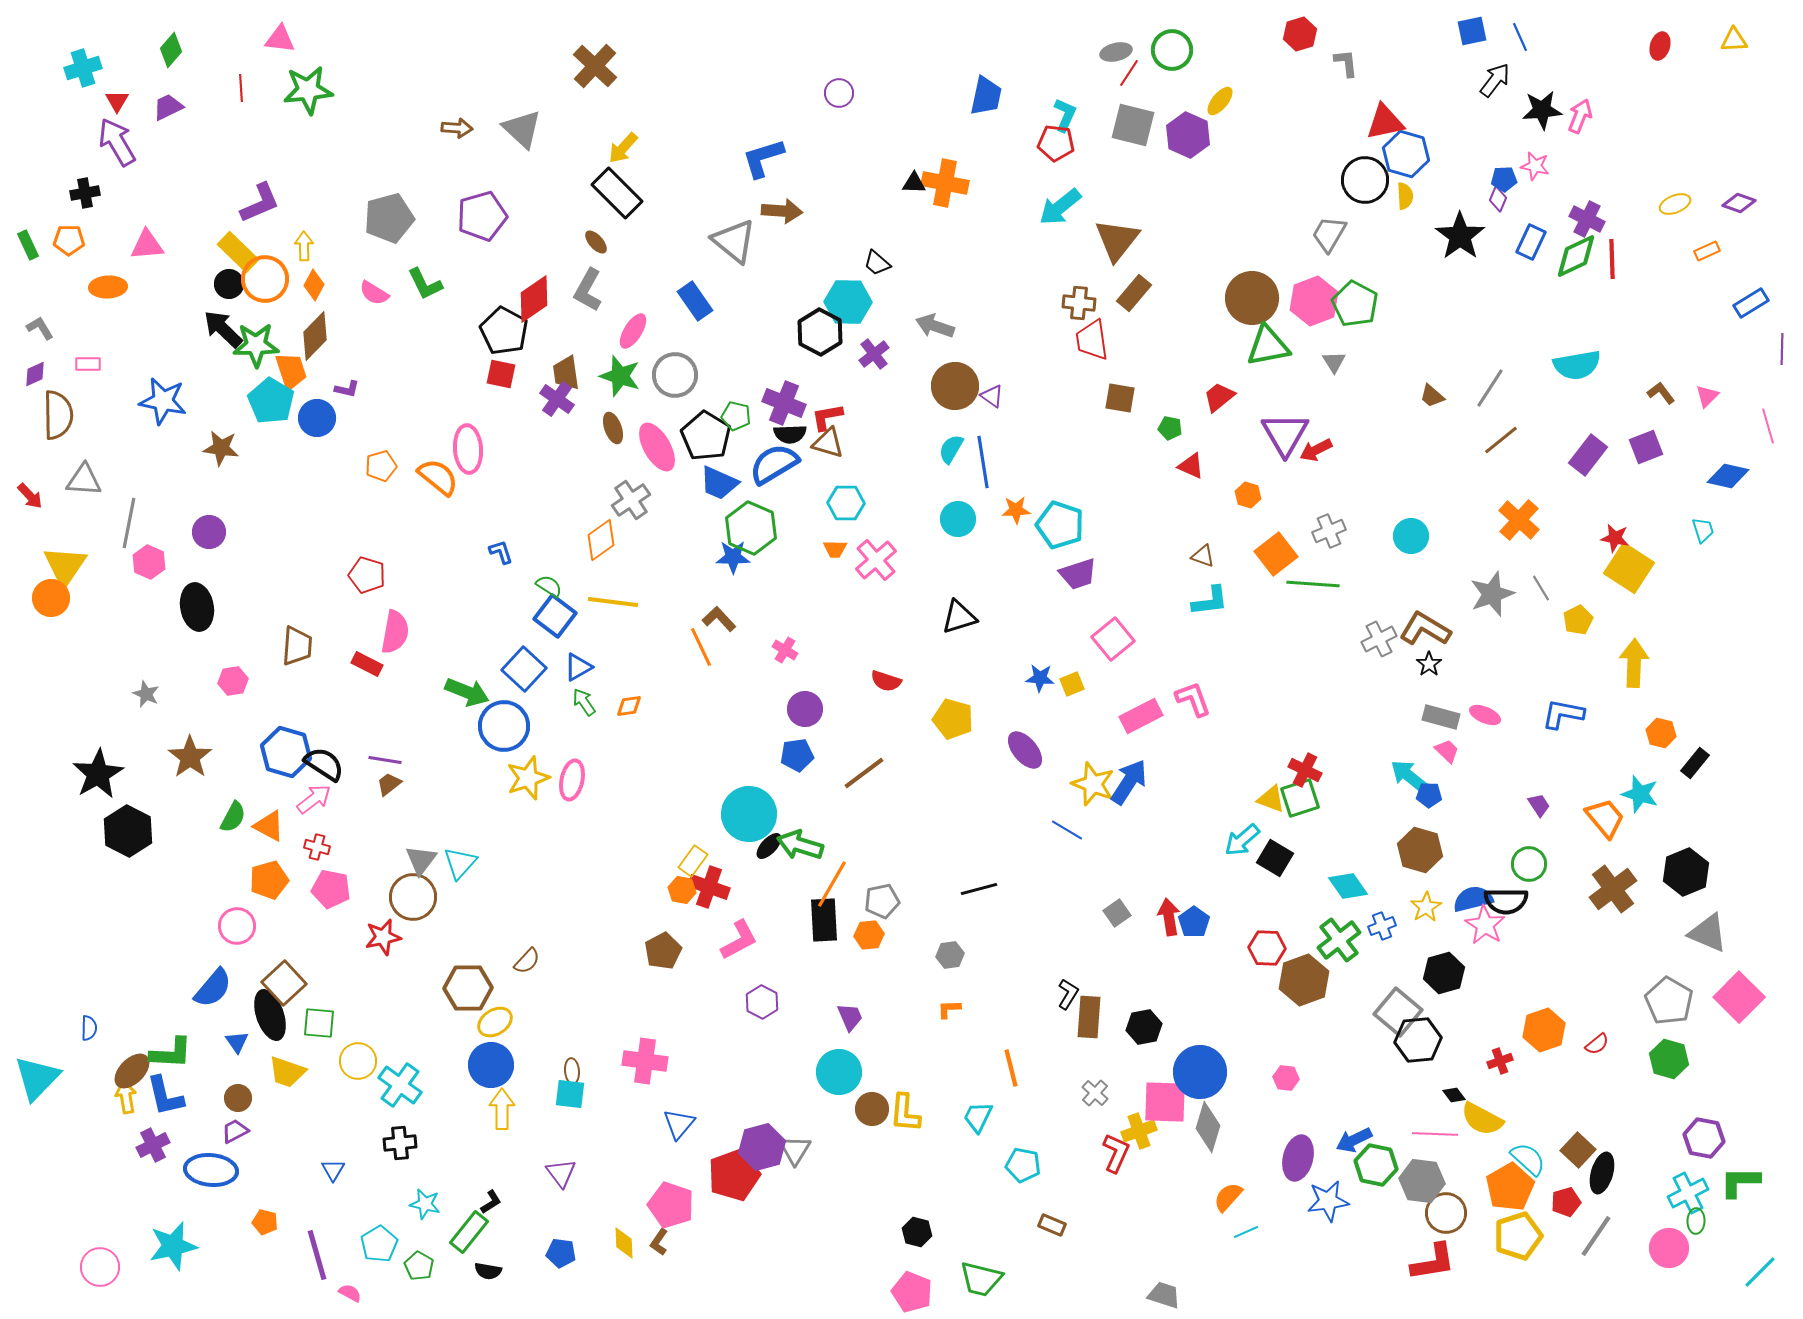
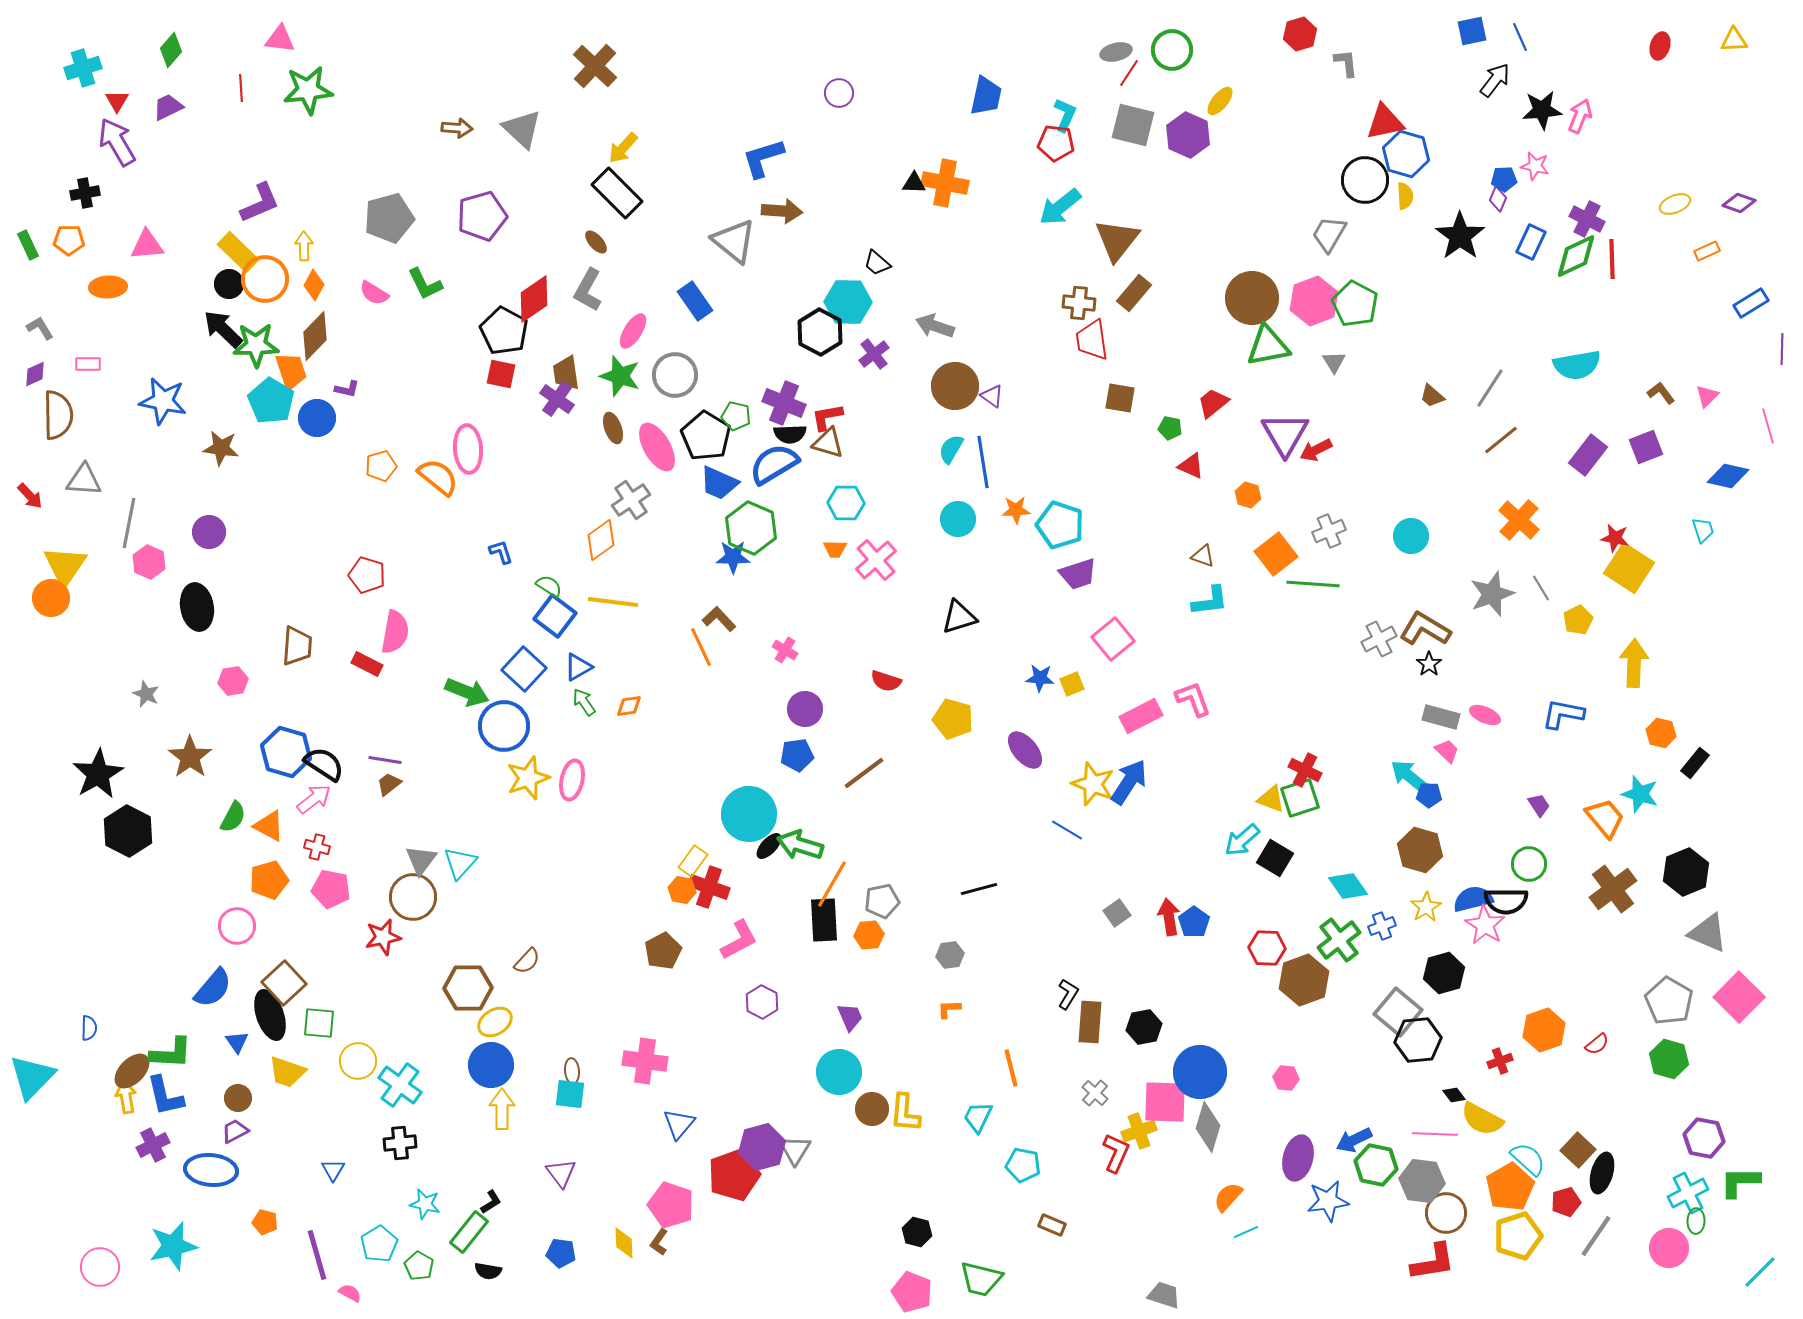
red trapezoid at (1219, 397): moved 6 px left, 6 px down
brown rectangle at (1089, 1017): moved 1 px right, 5 px down
cyan triangle at (37, 1078): moved 5 px left, 1 px up
